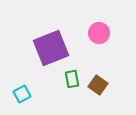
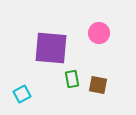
purple square: rotated 27 degrees clockwise
brown square: rotated 24 degrees counterclockwise
